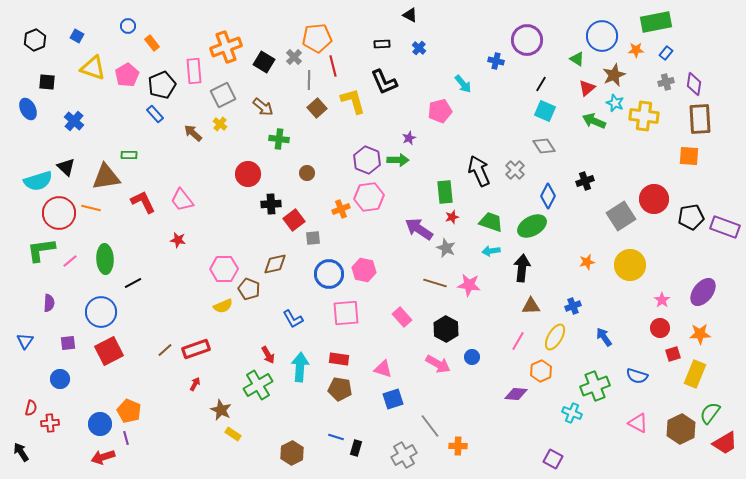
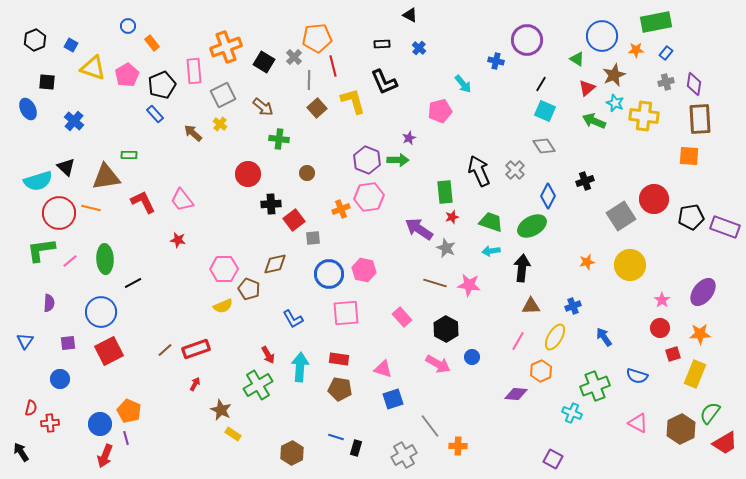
blue square at (77, 36): moved 6 px left, 9 px down
red arrow at (103, 457): moved 2 px right, 1 px up; rotated 50 degrees counterclockwise
